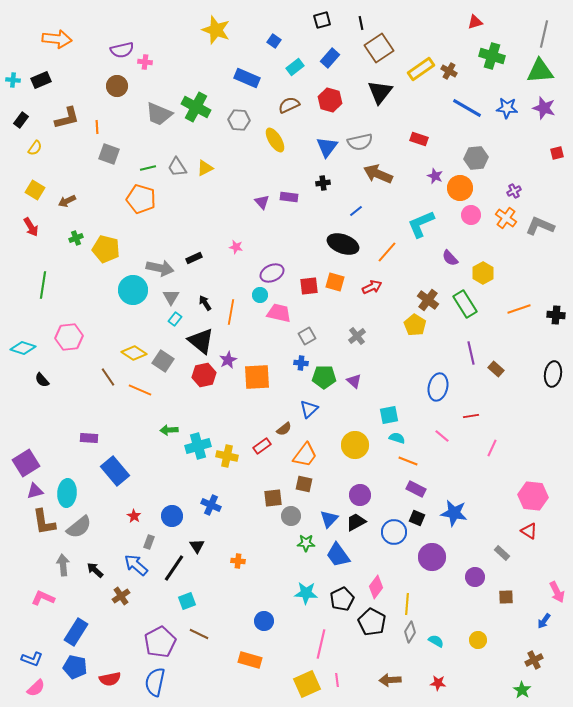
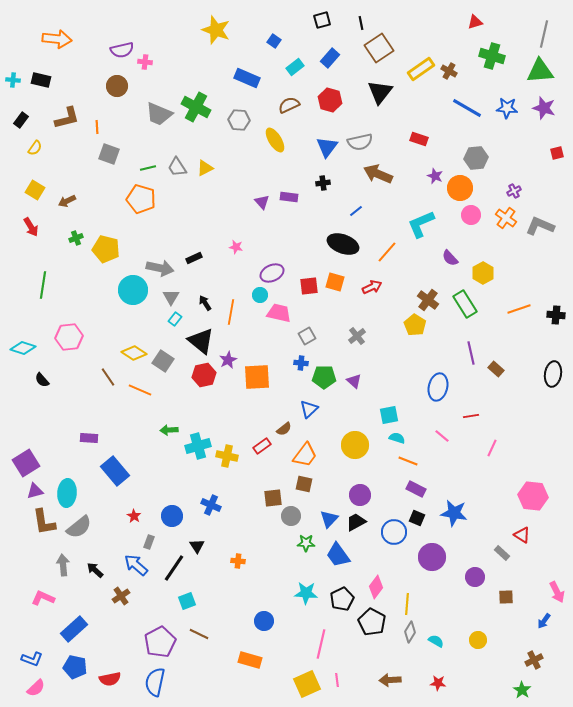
black rectangle at (41, 80): rotated 36 degrees clockwise
red triangle at (529, 531): moved 7 px left, 4 px down
blue rectangle at (76, 632): moved 2 px left, 3 px up; rotated 16 degrees clockwise
